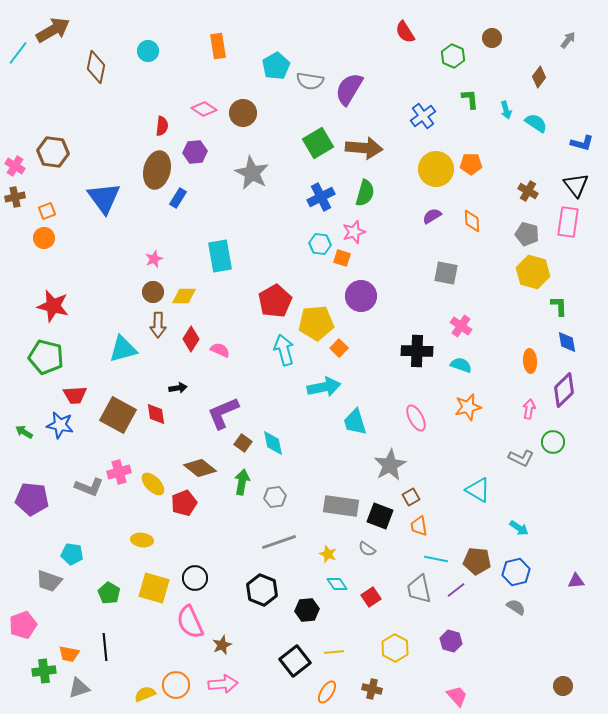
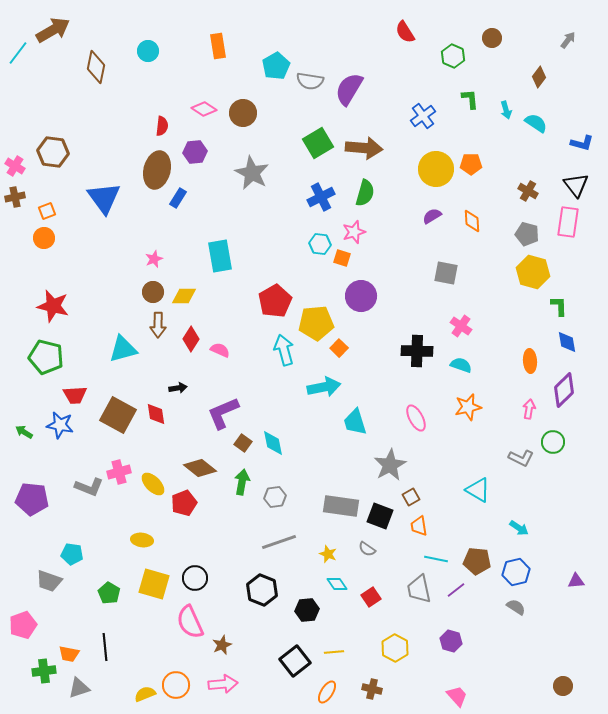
yellow square at (154, 588): moved 4 px up
